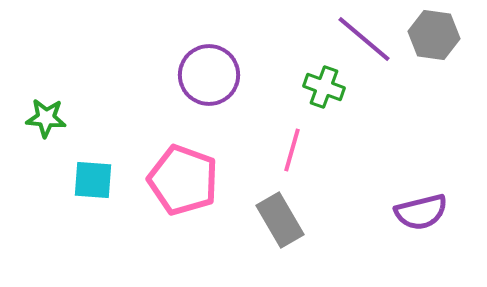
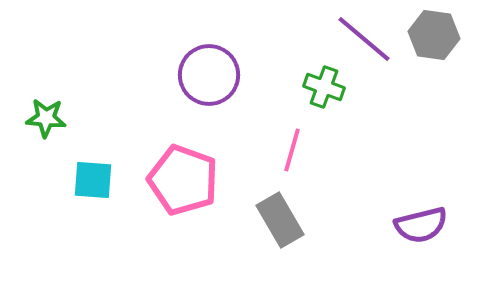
purple semicircle: moved 13 px down
